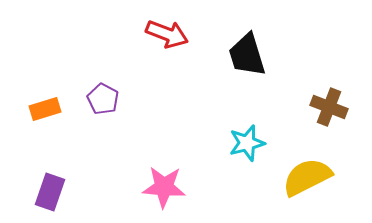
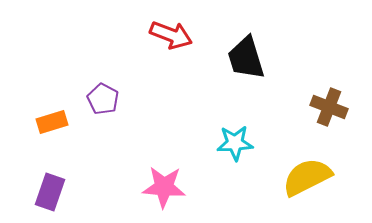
red arrow: moved 4 px right, 1 px down
black trapezoid: moved 1 px left, 3 px down
orange rectangle: moved 7 px right, 13 px down
cyan star: moved 12 px left; rotated 12 degrees clockwise
